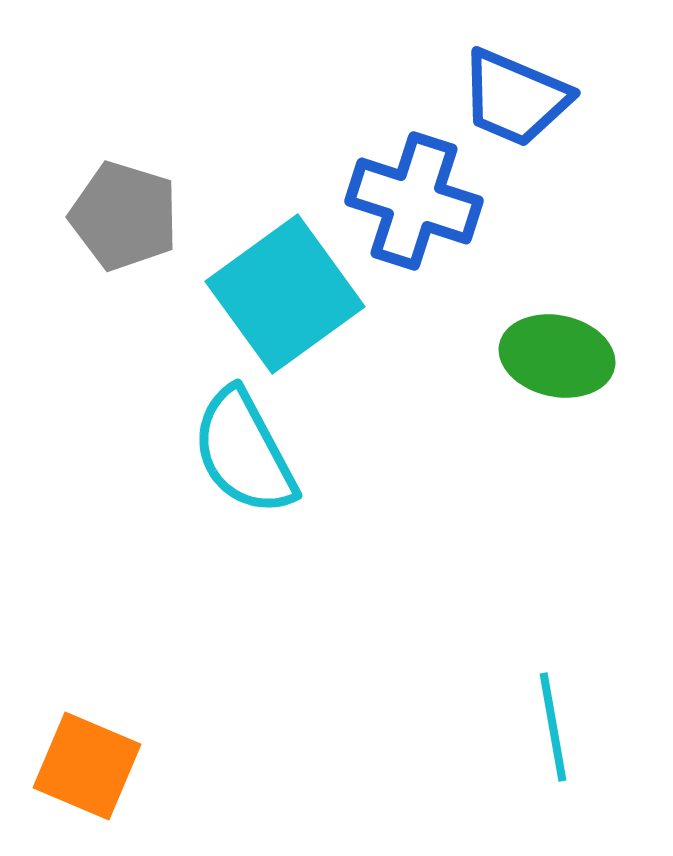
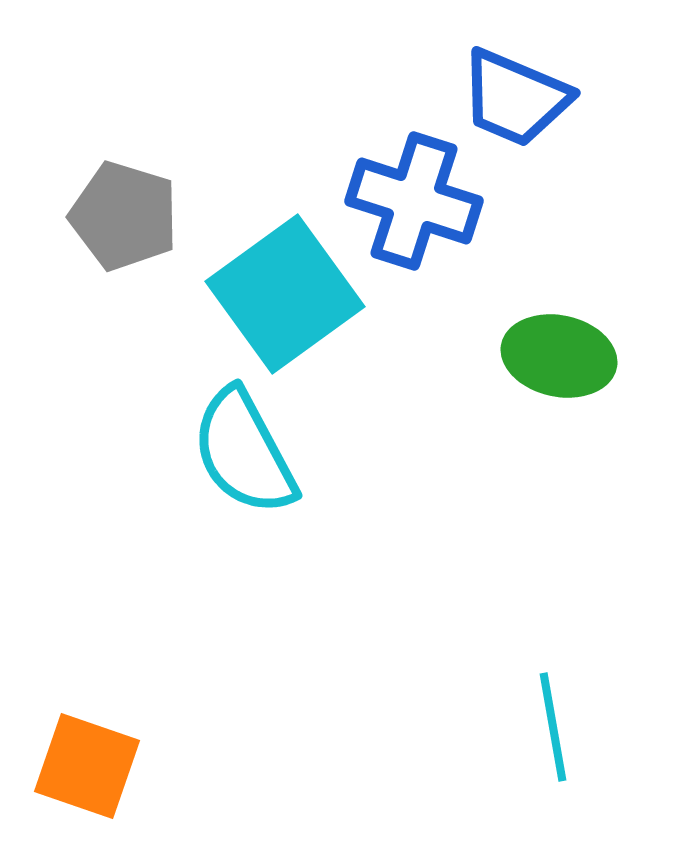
green ellipse: moved 2 px right
orange square: rotated 4 degrees counterclockwise
